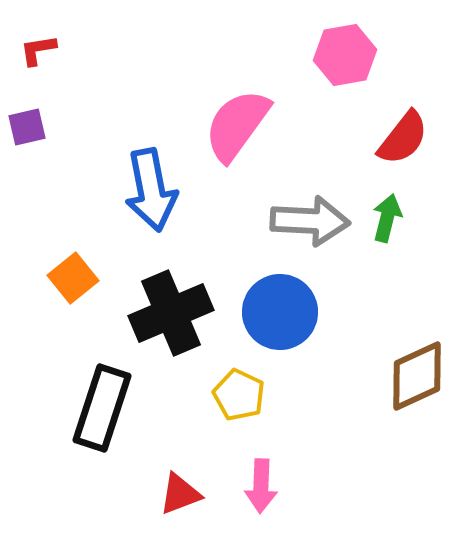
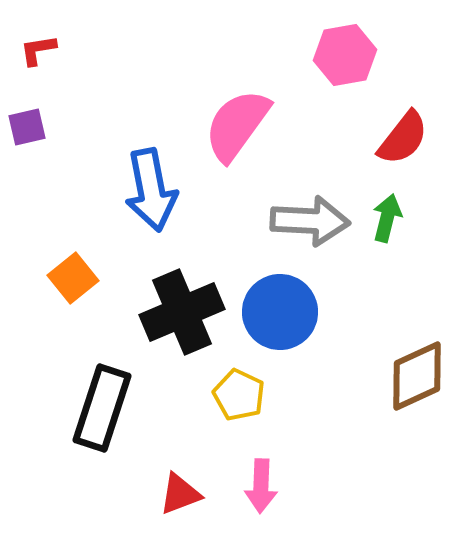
black cross: moved 11 px right, 1 px up
